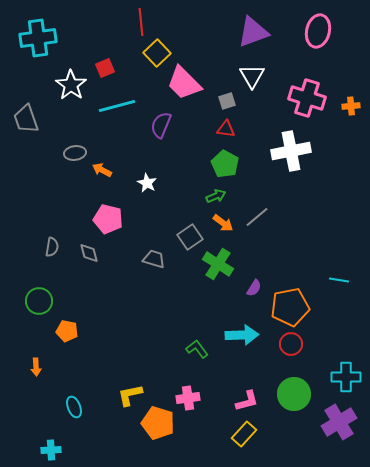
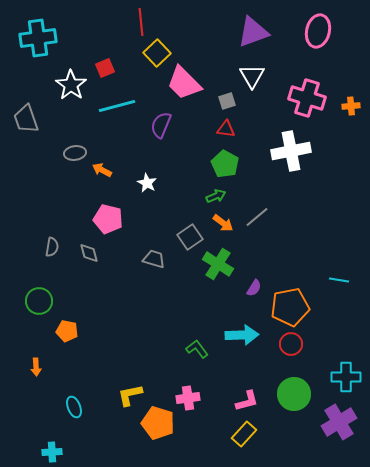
cyan cross at (51, 450): moved 1 px right, 2 px down
